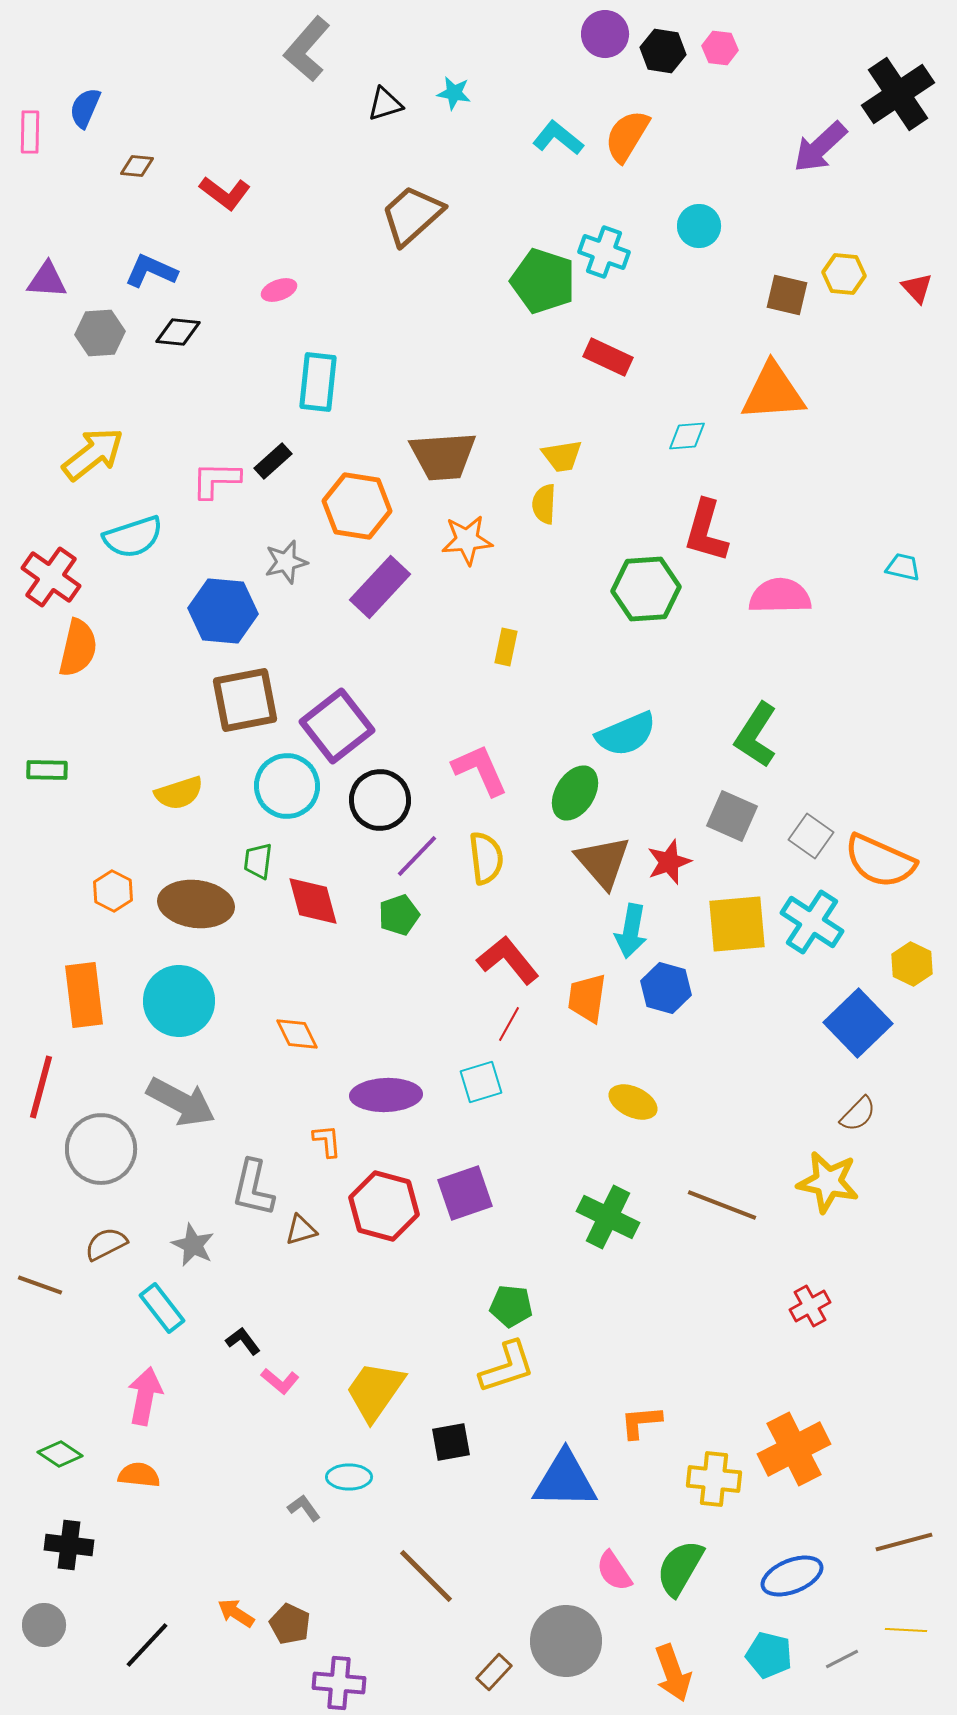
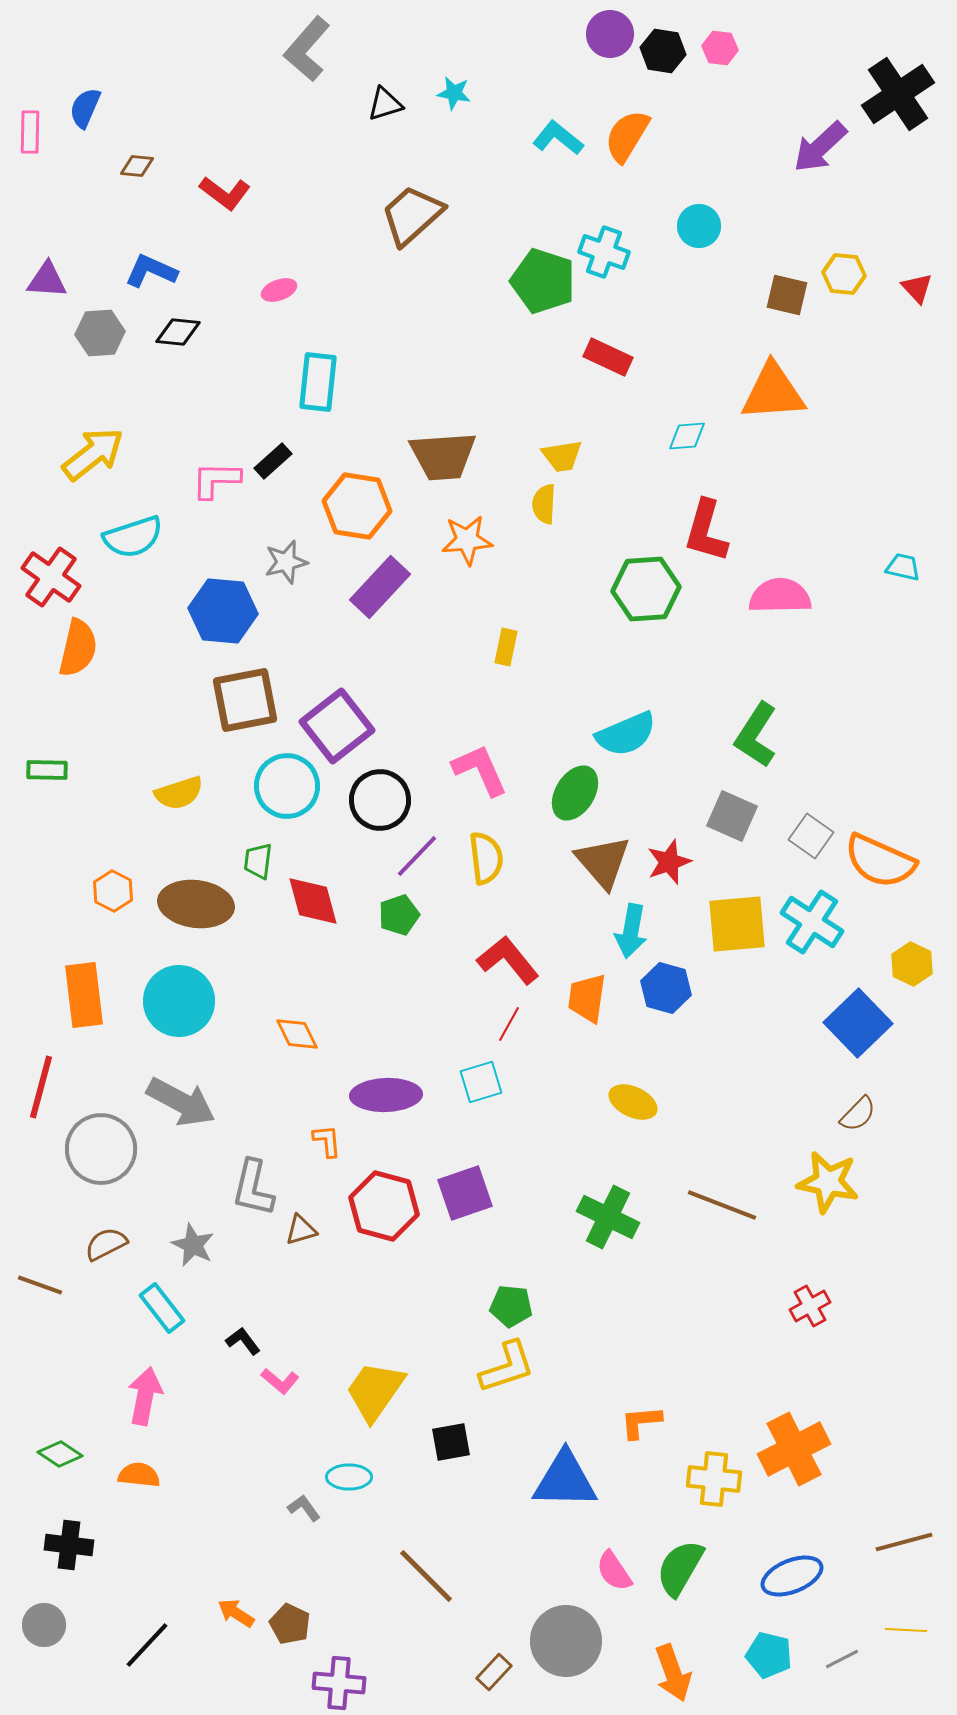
purple circle at (605, 34): moved 5 px right
